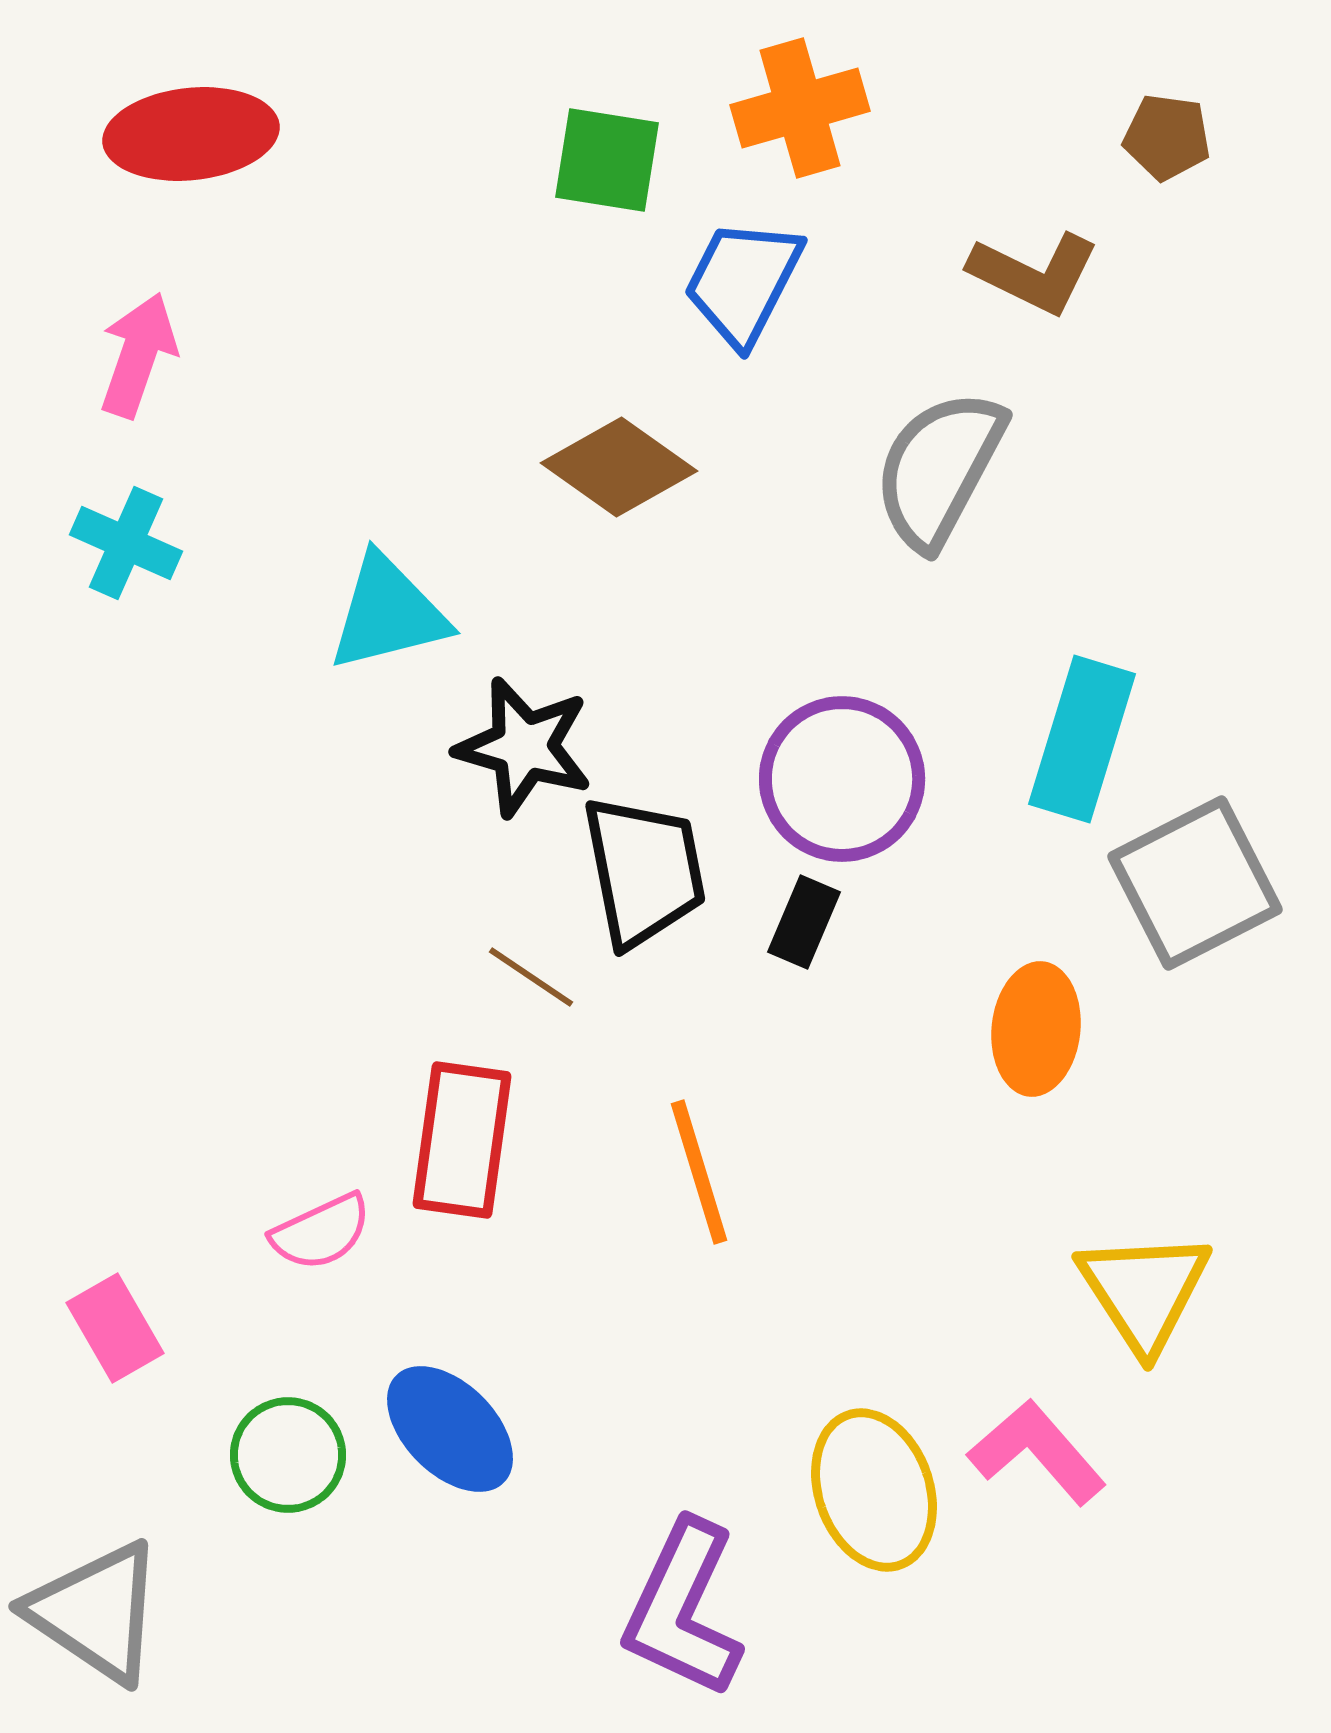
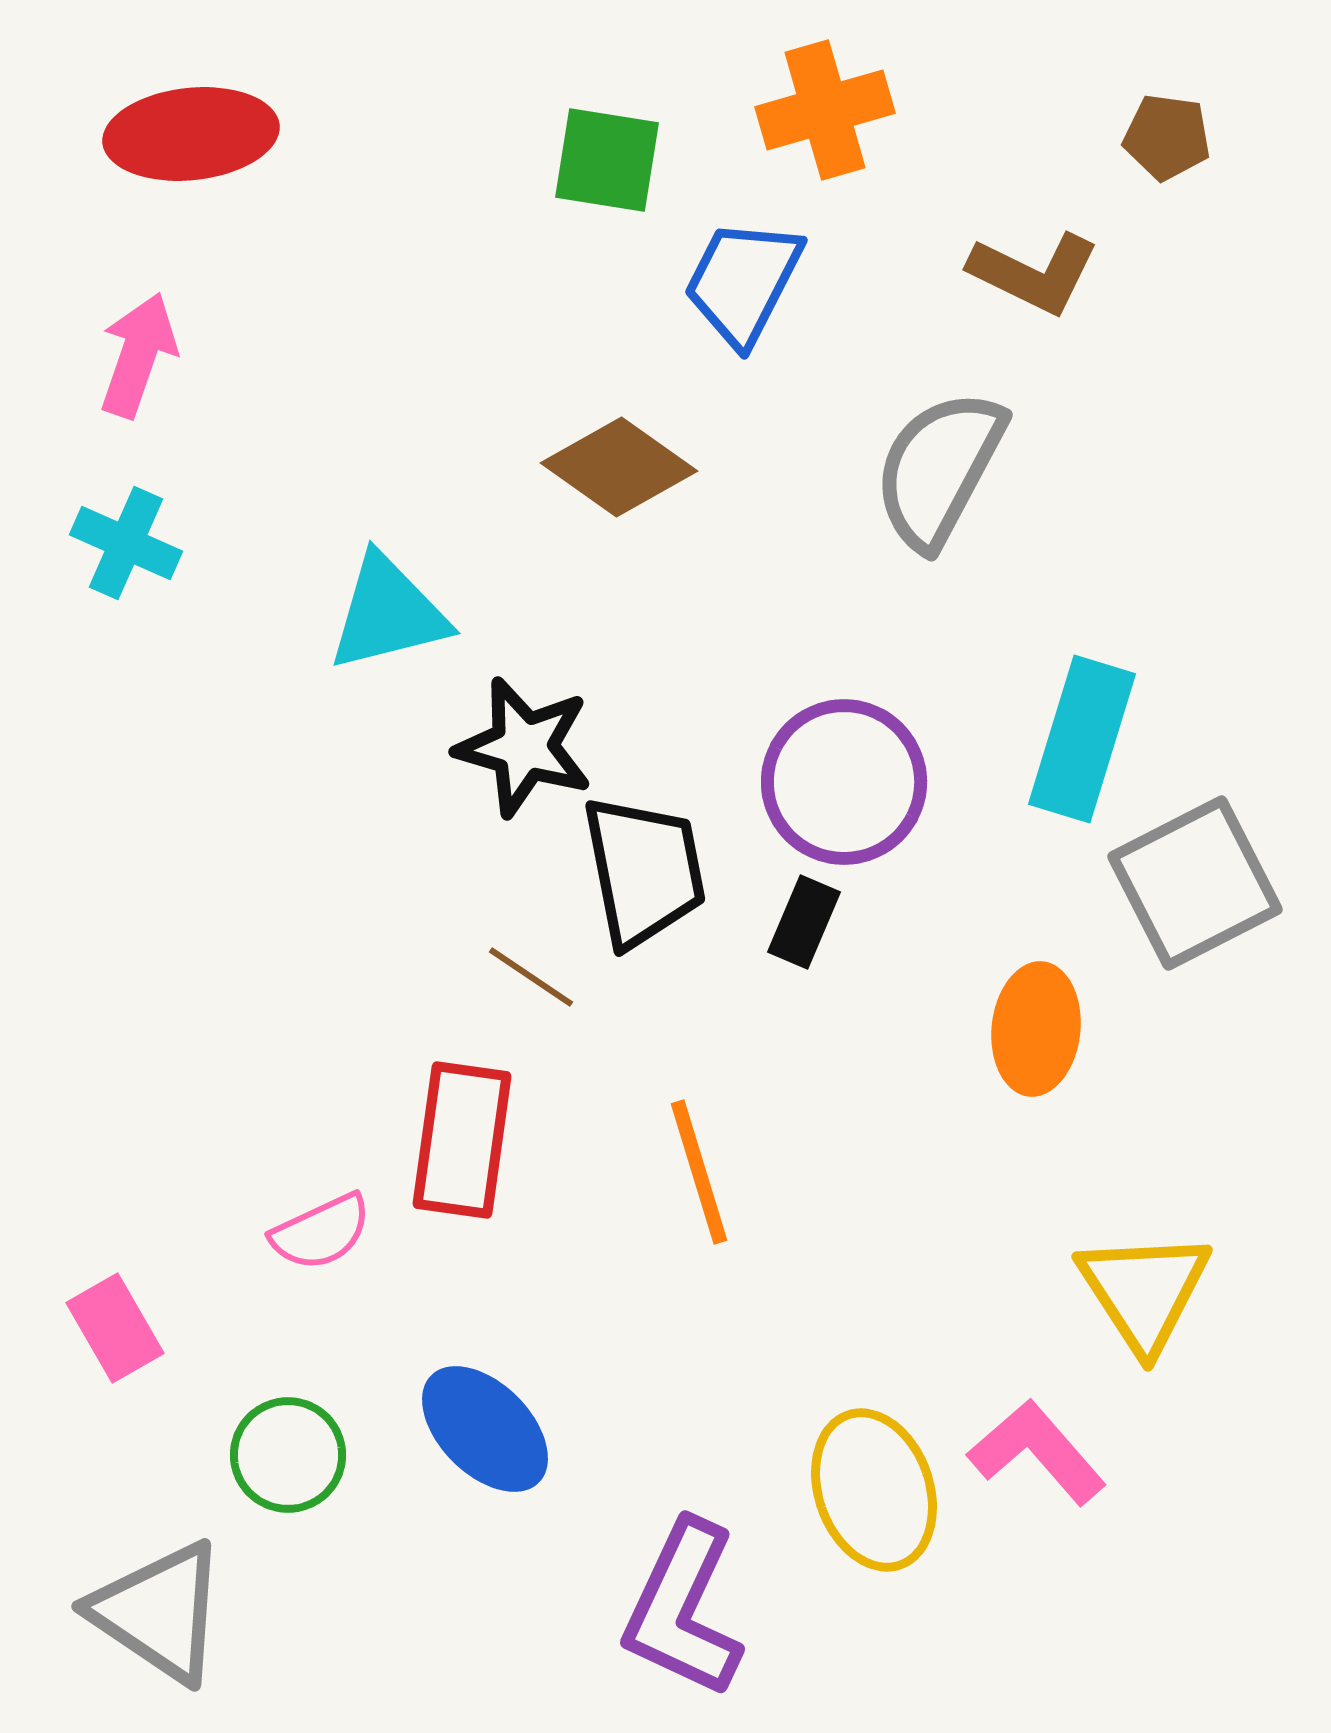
orange cross: moved 25 px right, 2 px down
purple circle: moved 2 px right, 3 px down
blue ellipse: moved 35 px right
gray triangle: moved 63 px right
